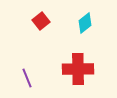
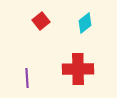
purple line: rotated 18 degrees clockwise
